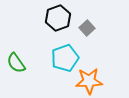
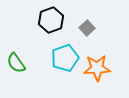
black hexagon: moved 7 px left, 2 px down
orange star: moved 8 px right, 13 px up
